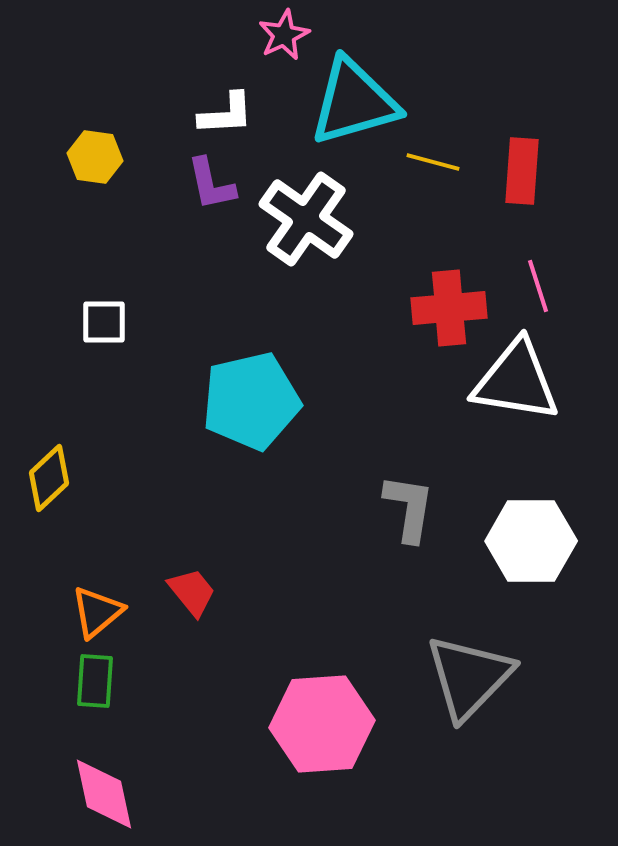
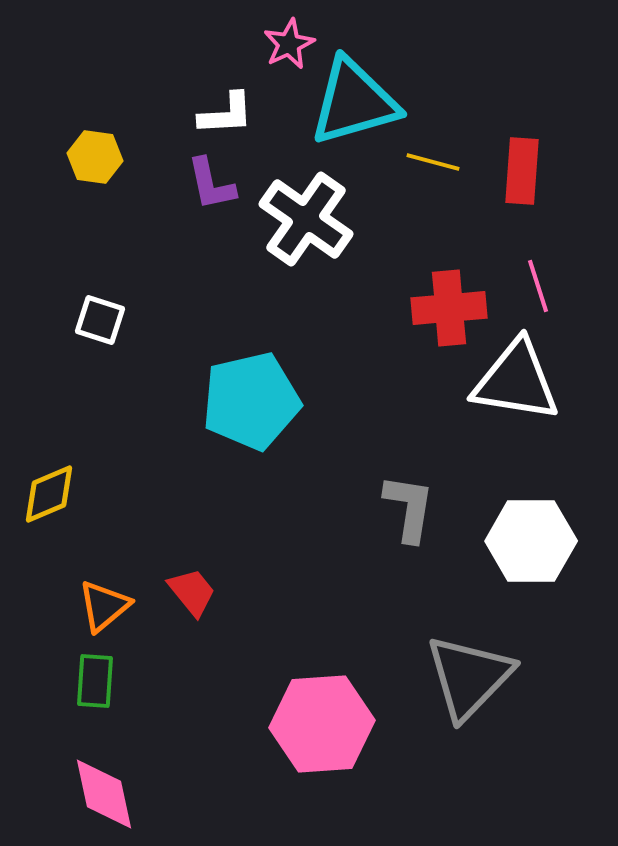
pink star: moved 5 px right, 9 px down
white square: moved 4 px left, 2 px up; rotated 18 degrees clockwise
yellow diamond: moved 16 px down; rotated 20 degrees clockwise
orange triangle: moved 7 px right, 6 px up
